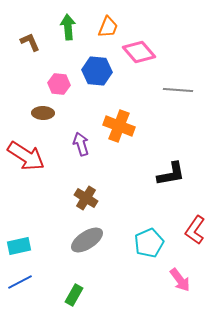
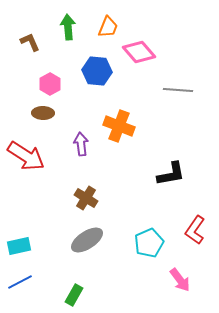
pink hexagon: moved 9 px left; rotated 25 degrees clockwise
purple arrow: rotated 10 degrees clockwise
